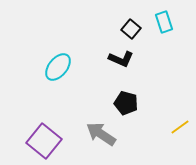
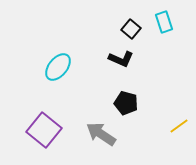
yellow line: moved 1 px left, 1 px up
purple square: moved 11 px up
